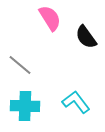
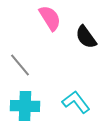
gray line: rotated 10 degrees clockwise
